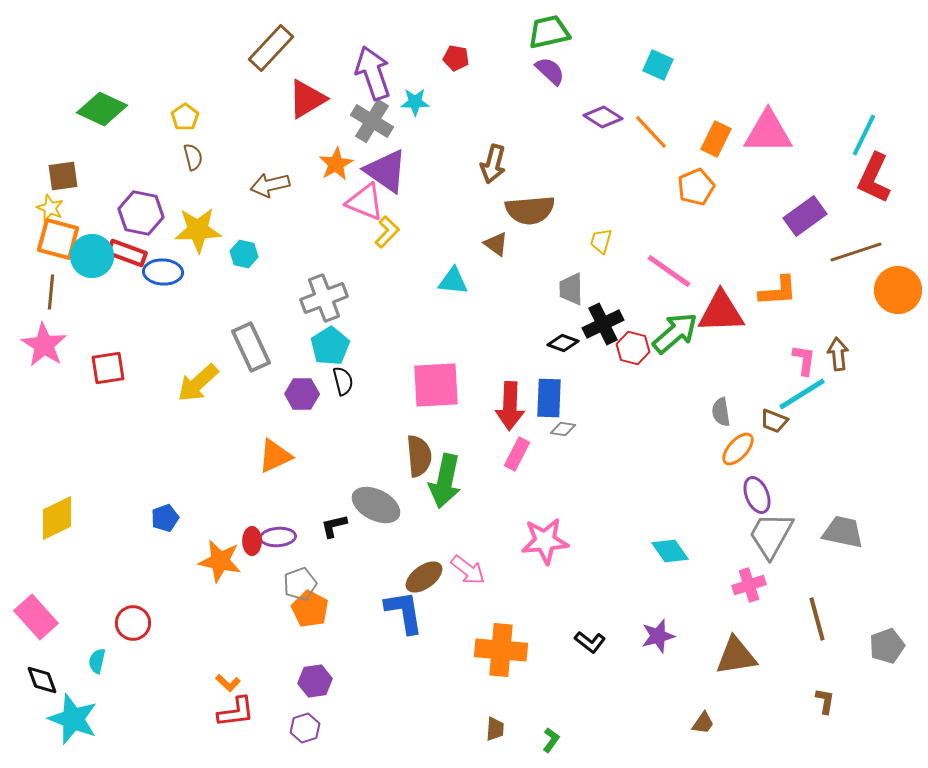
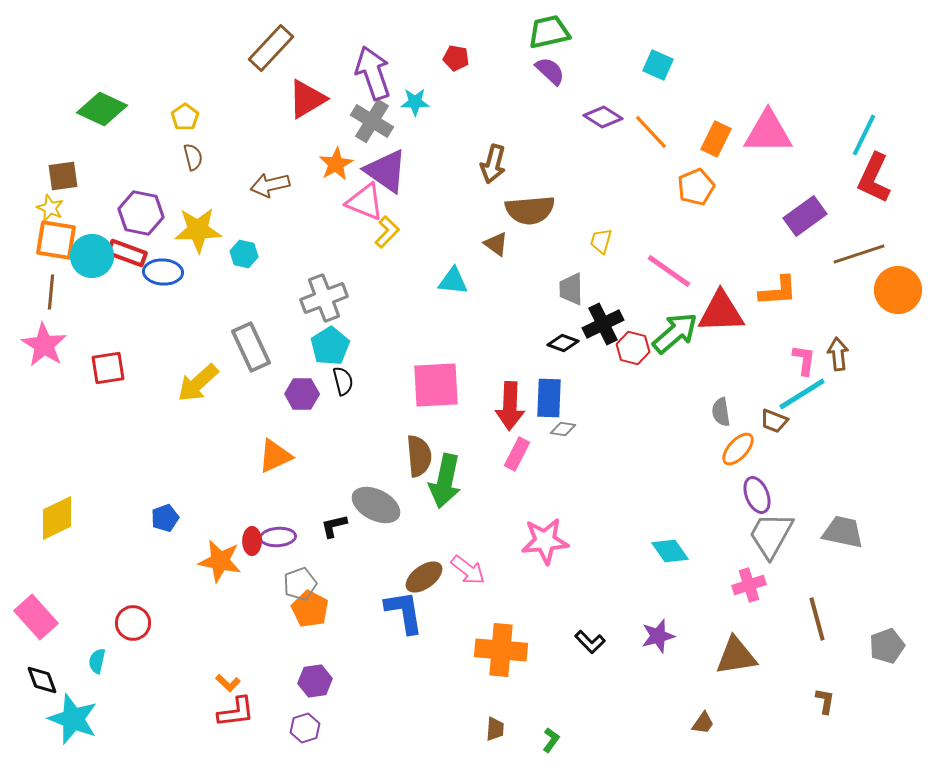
orange square at (58, 239): moved 2 px left, 1 px down; rotated 6 degrees counterclockwise
brown line at (856, 252): moved 3 px right, 2 px down
black L-shape at (590, 642): rotated 8 degrees clockwise
